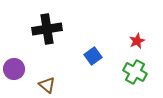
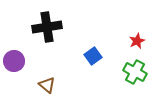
black cross: moved 2 px up
purple circle: moved 8 px up
